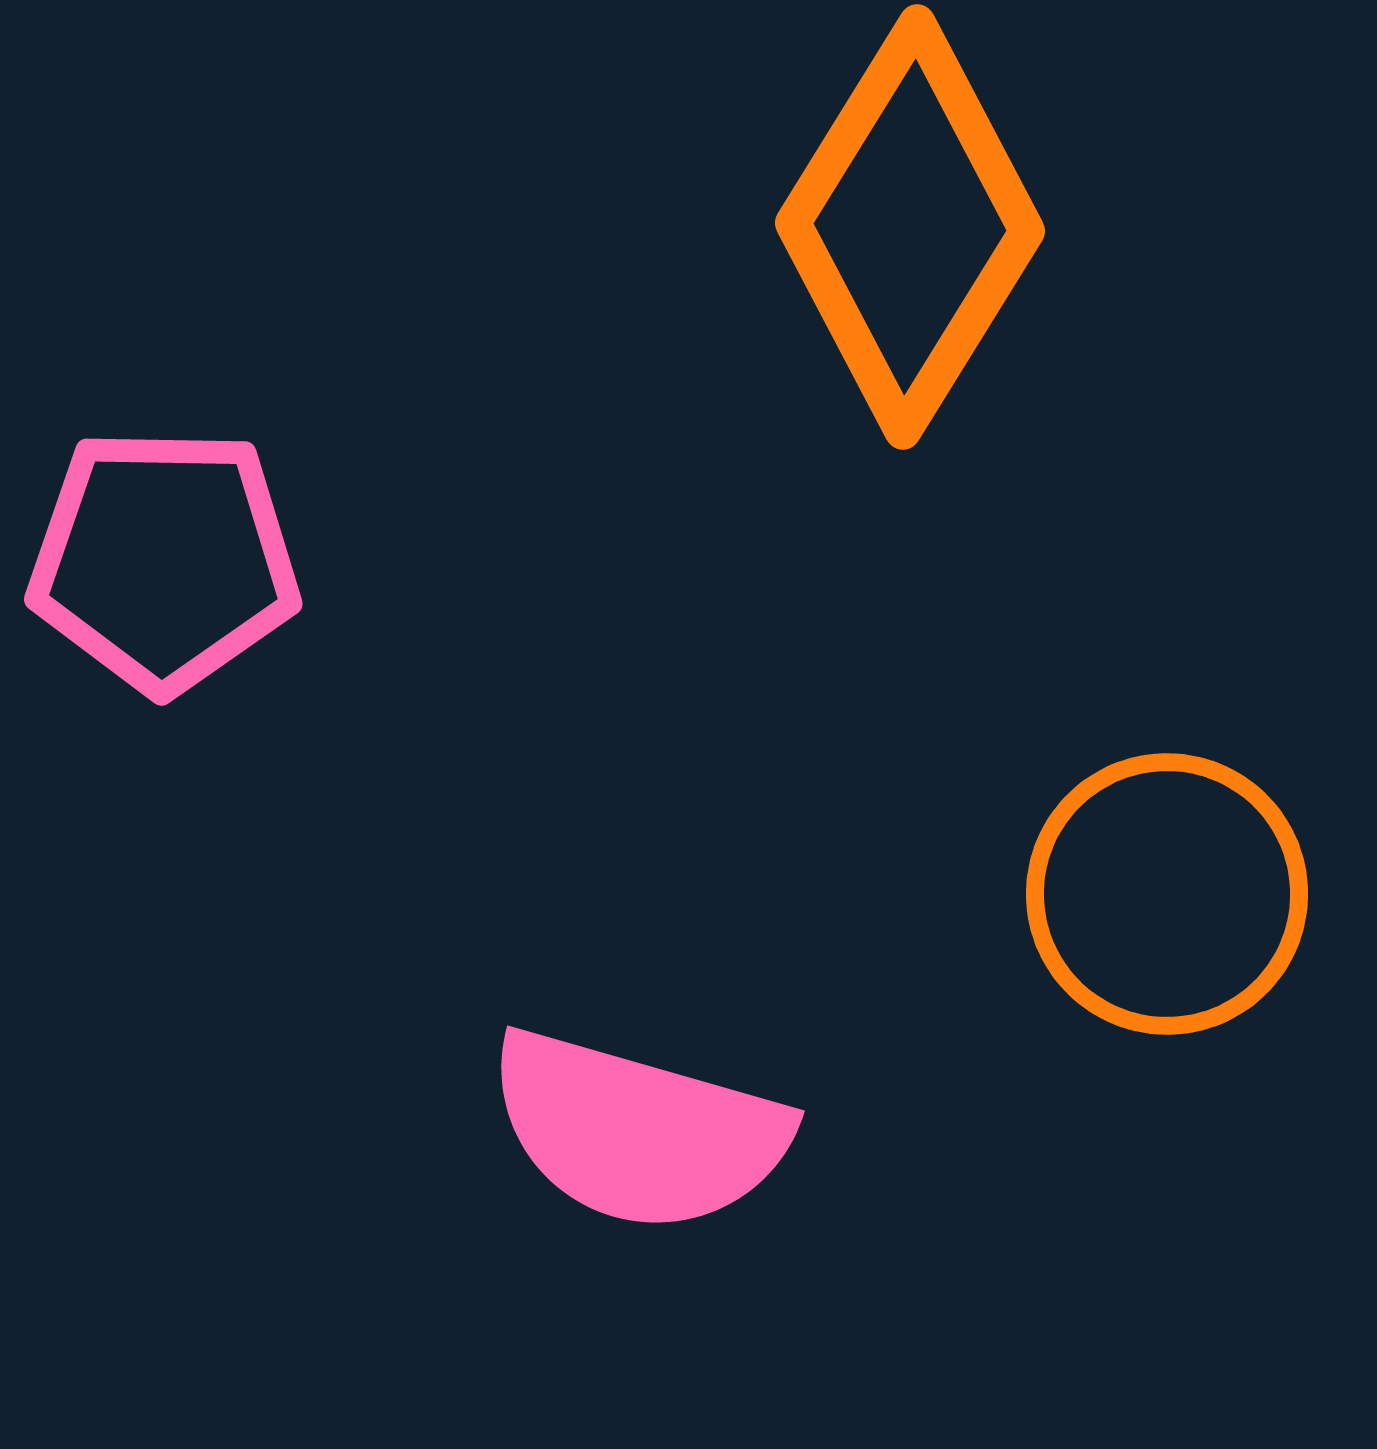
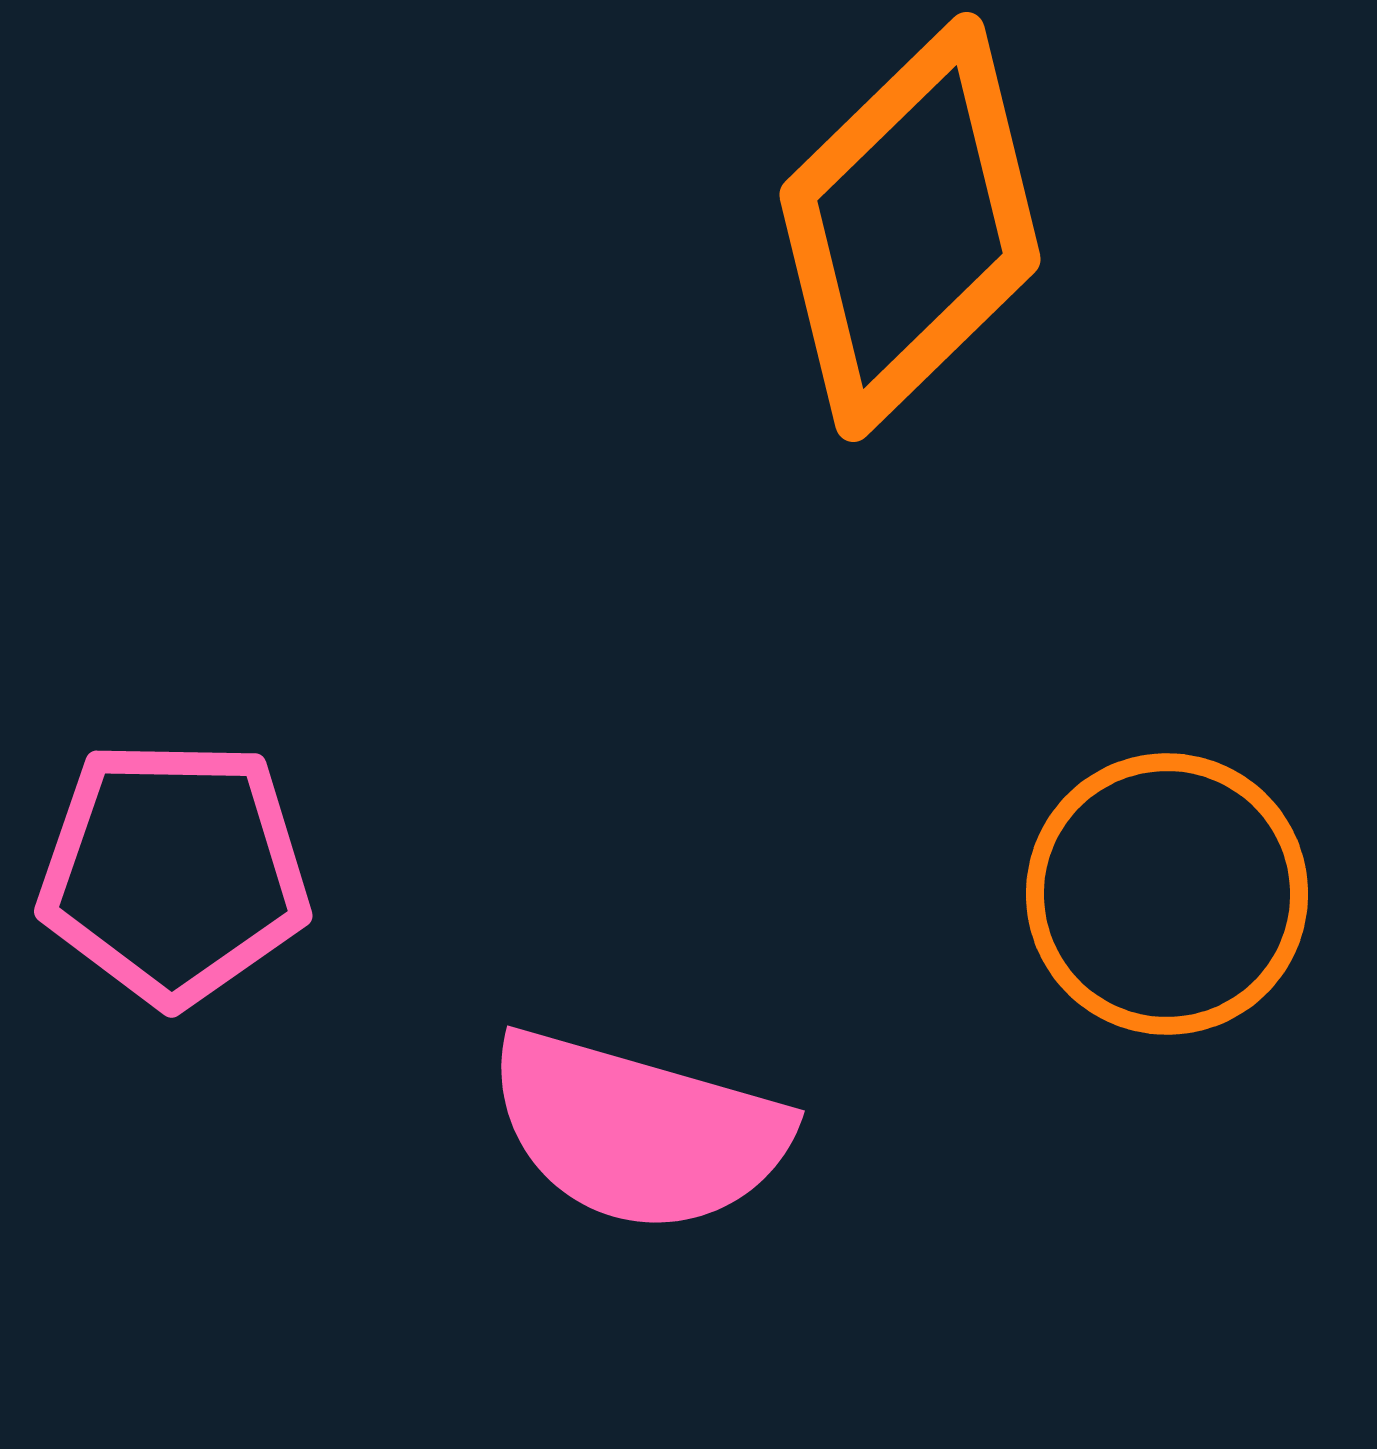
orange diamond: rotated 14 degrees clockwise
pink pentagon: moved 10 px right, 312 px down
